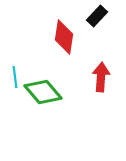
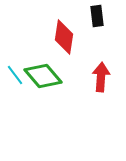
black rectangle: rotated 50 degrees counterclockwise
cyan line: moved 2 px up; rotated 30 degrees counterclockwise
green diamond: moved 16 px up
